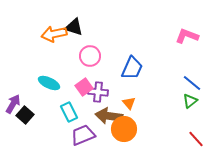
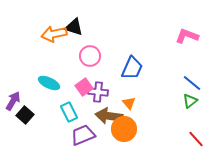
purple arrow: moved 3 px up
